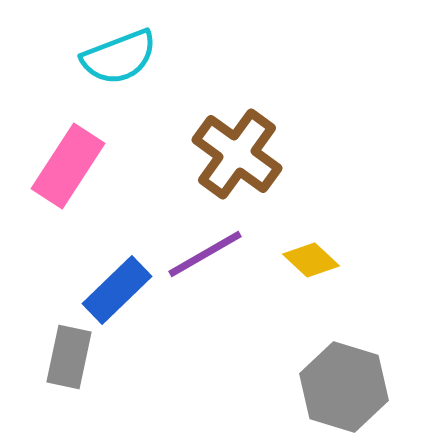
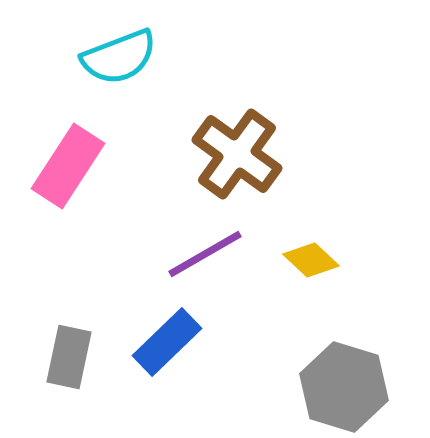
blue rectangle: moved 50 px right, 52 px down
